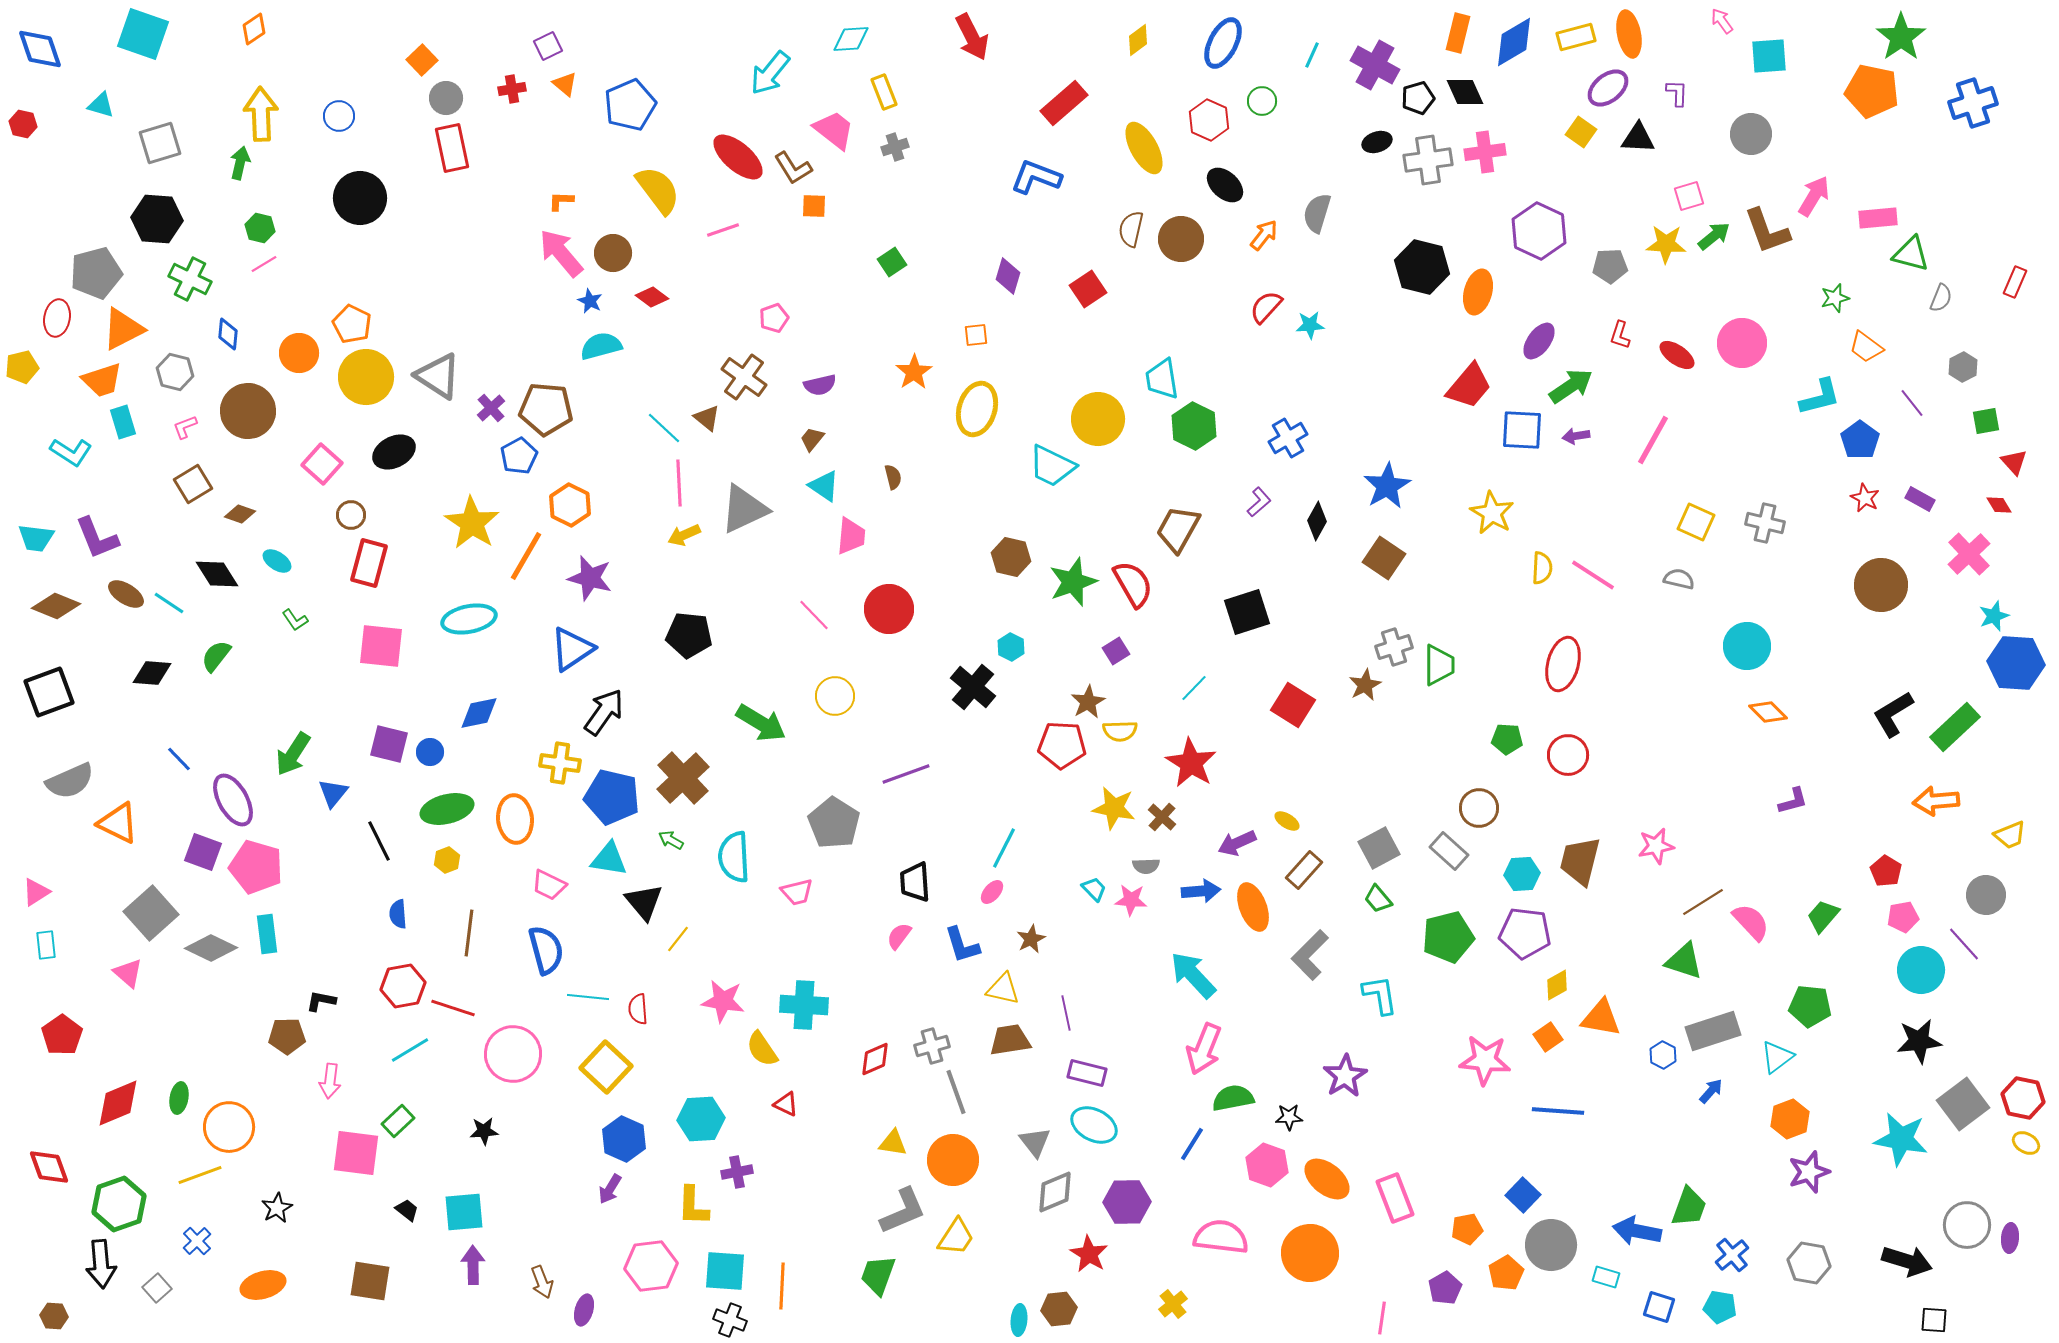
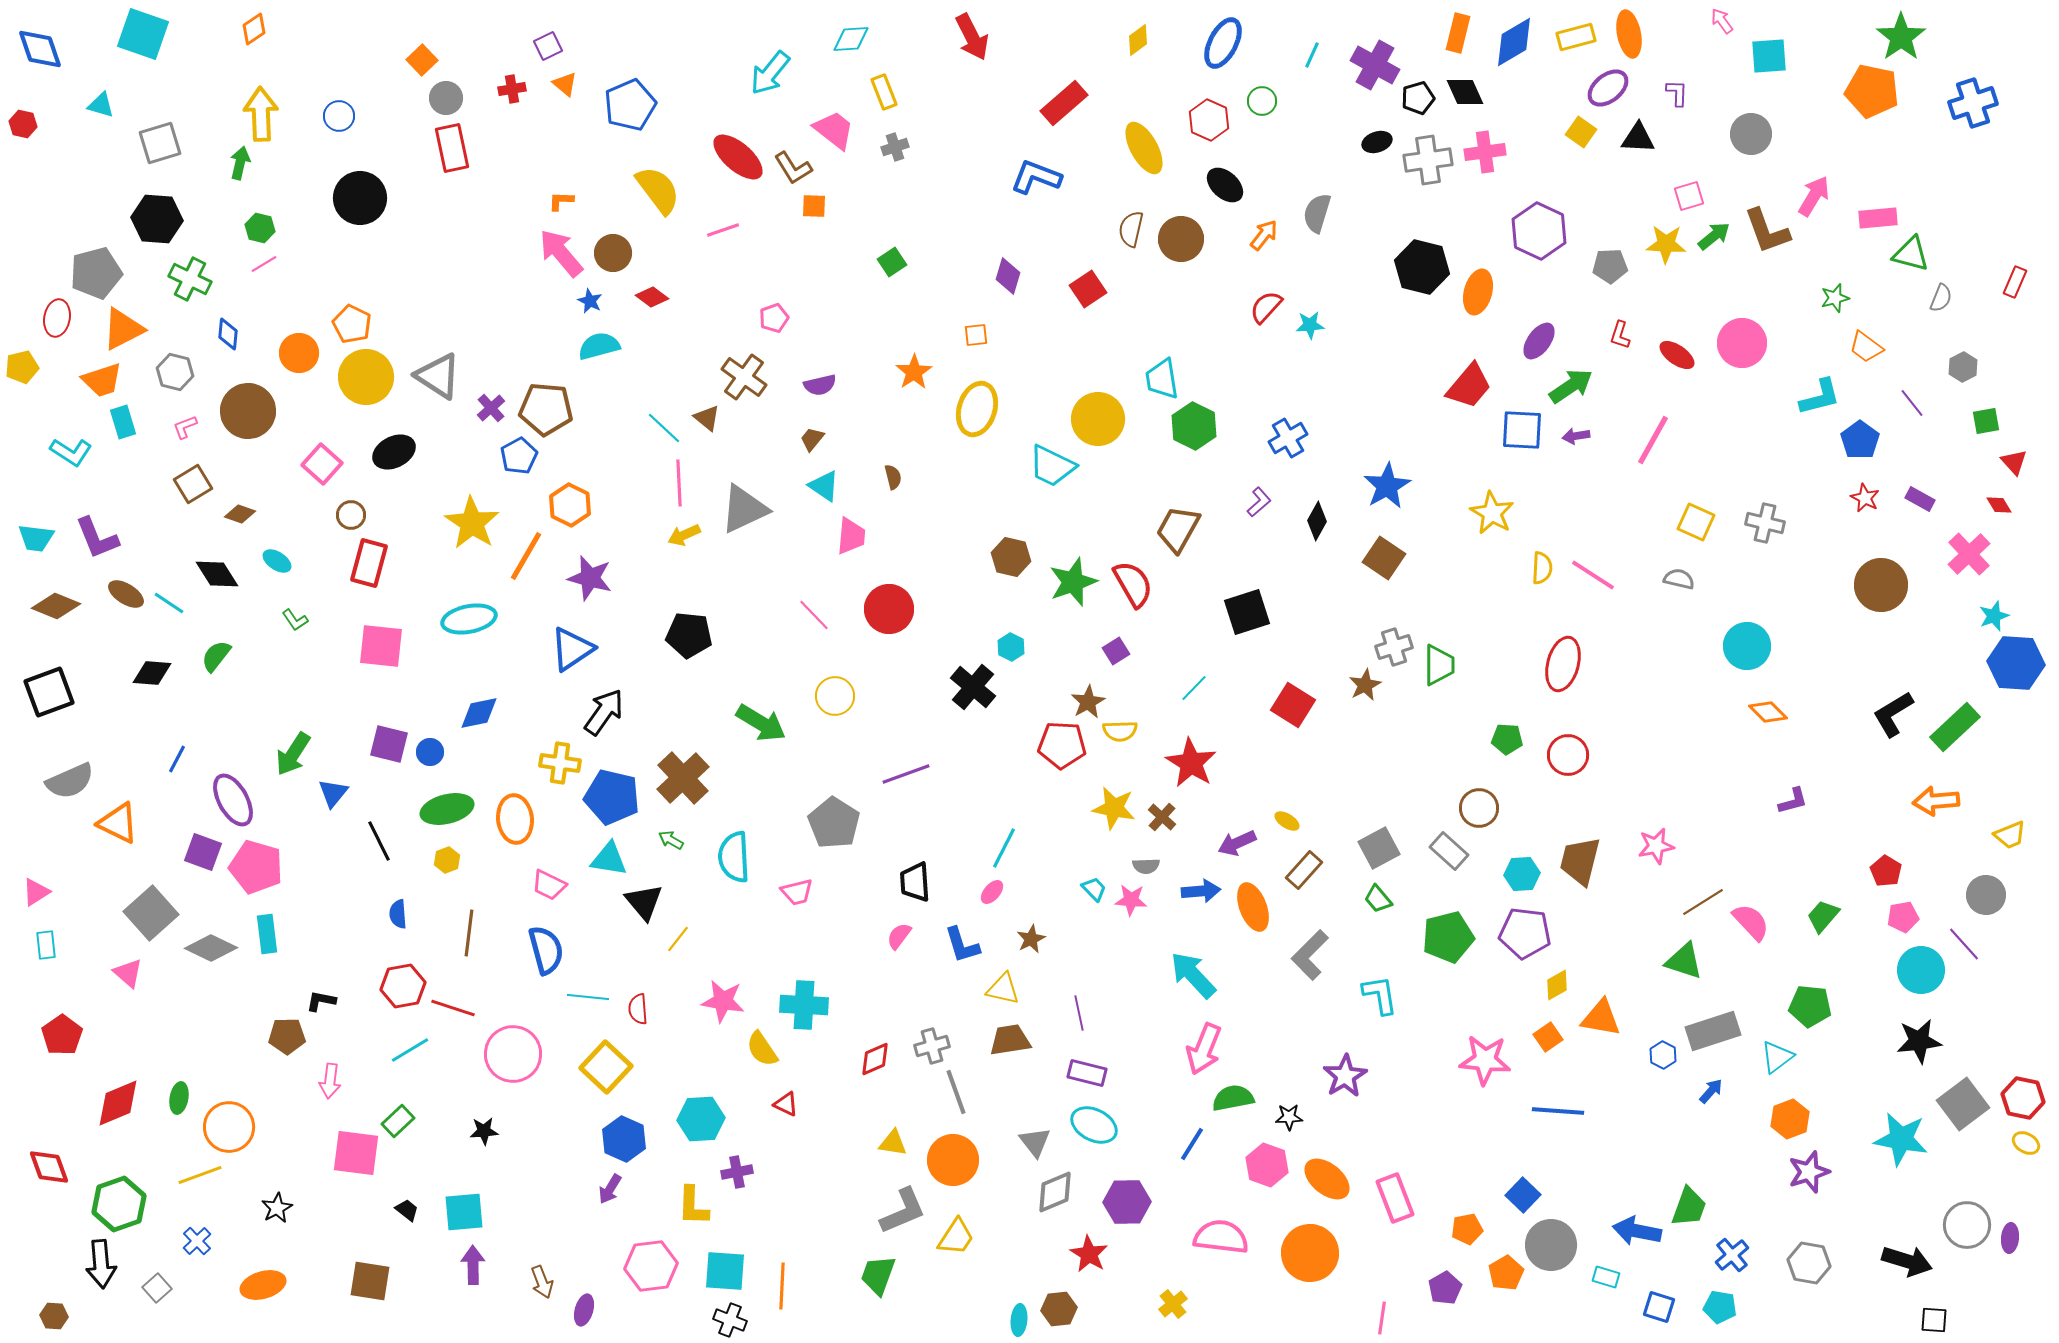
cyan semicircle at (601, 346): moved 2 px left
blue line at (179, 759): moved 2 px left; rotated 72 degrees clockwise
purple line at (1066, 1013): moved 13 px right
